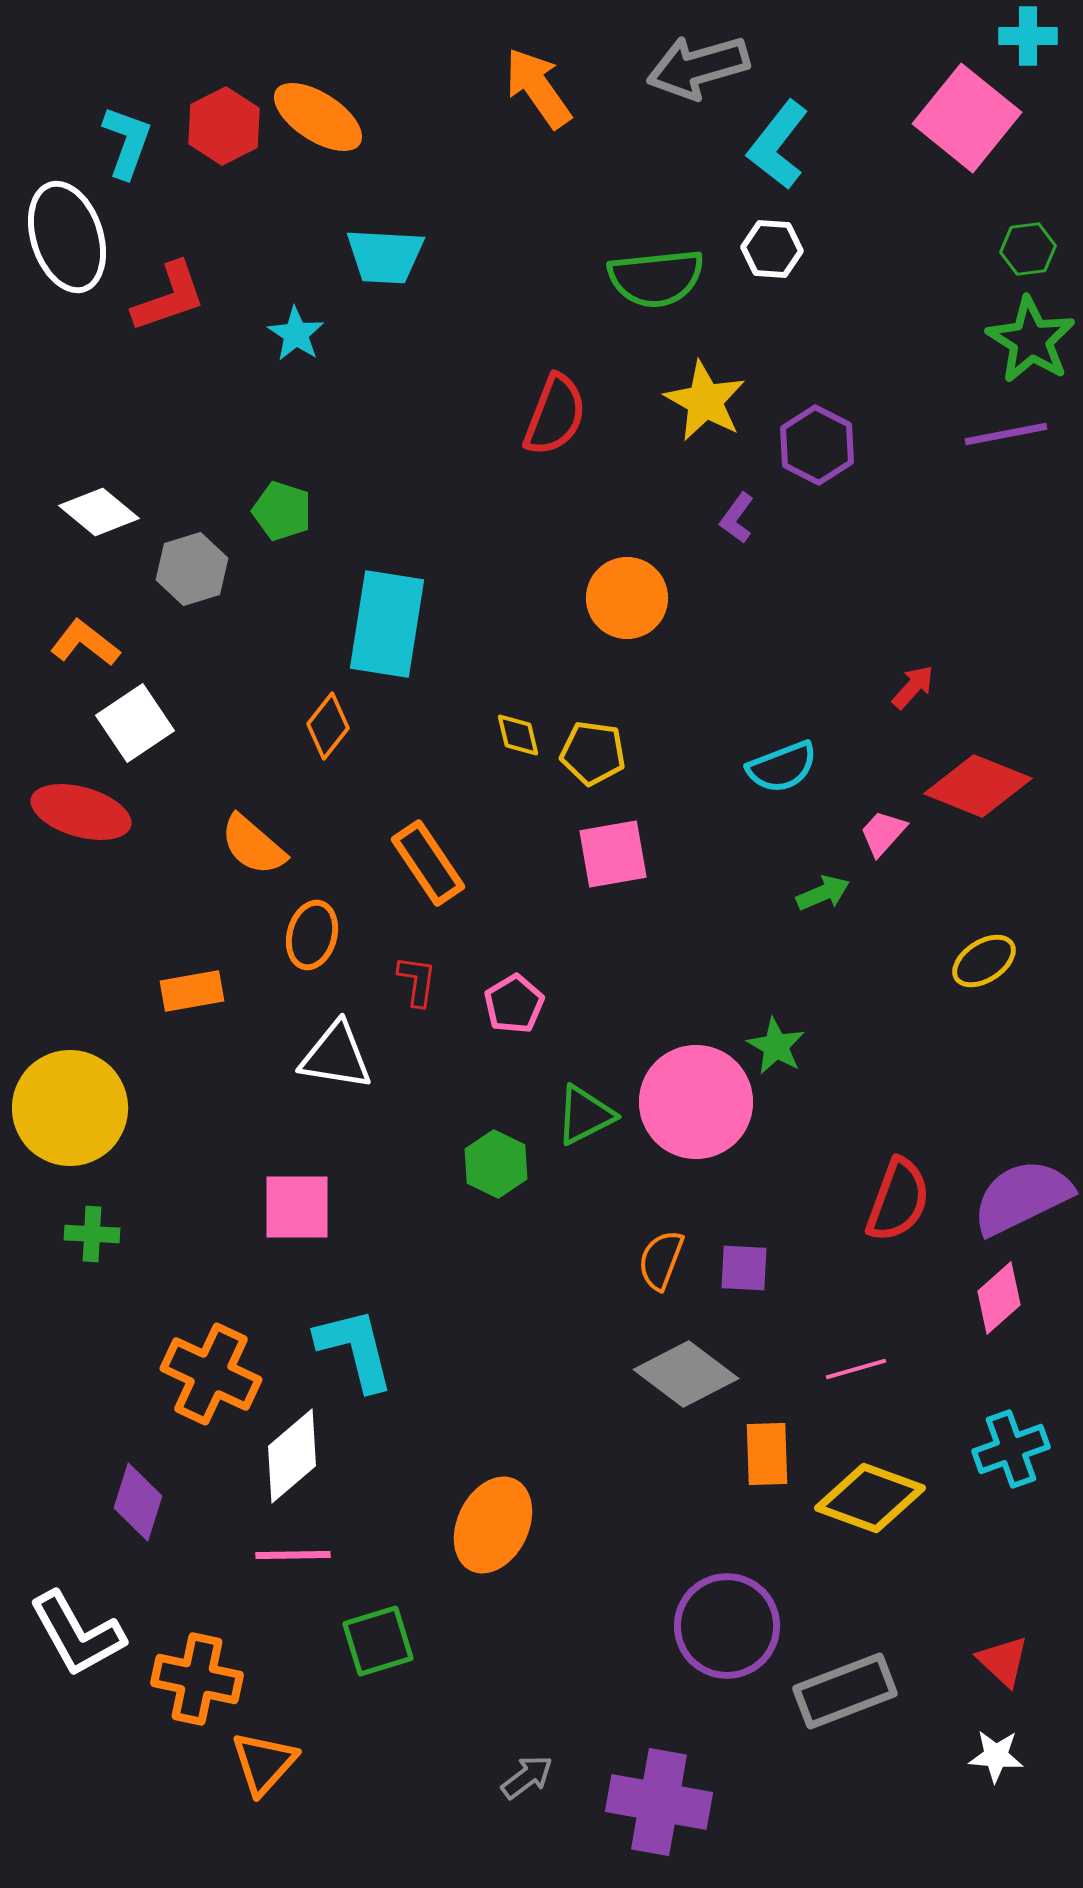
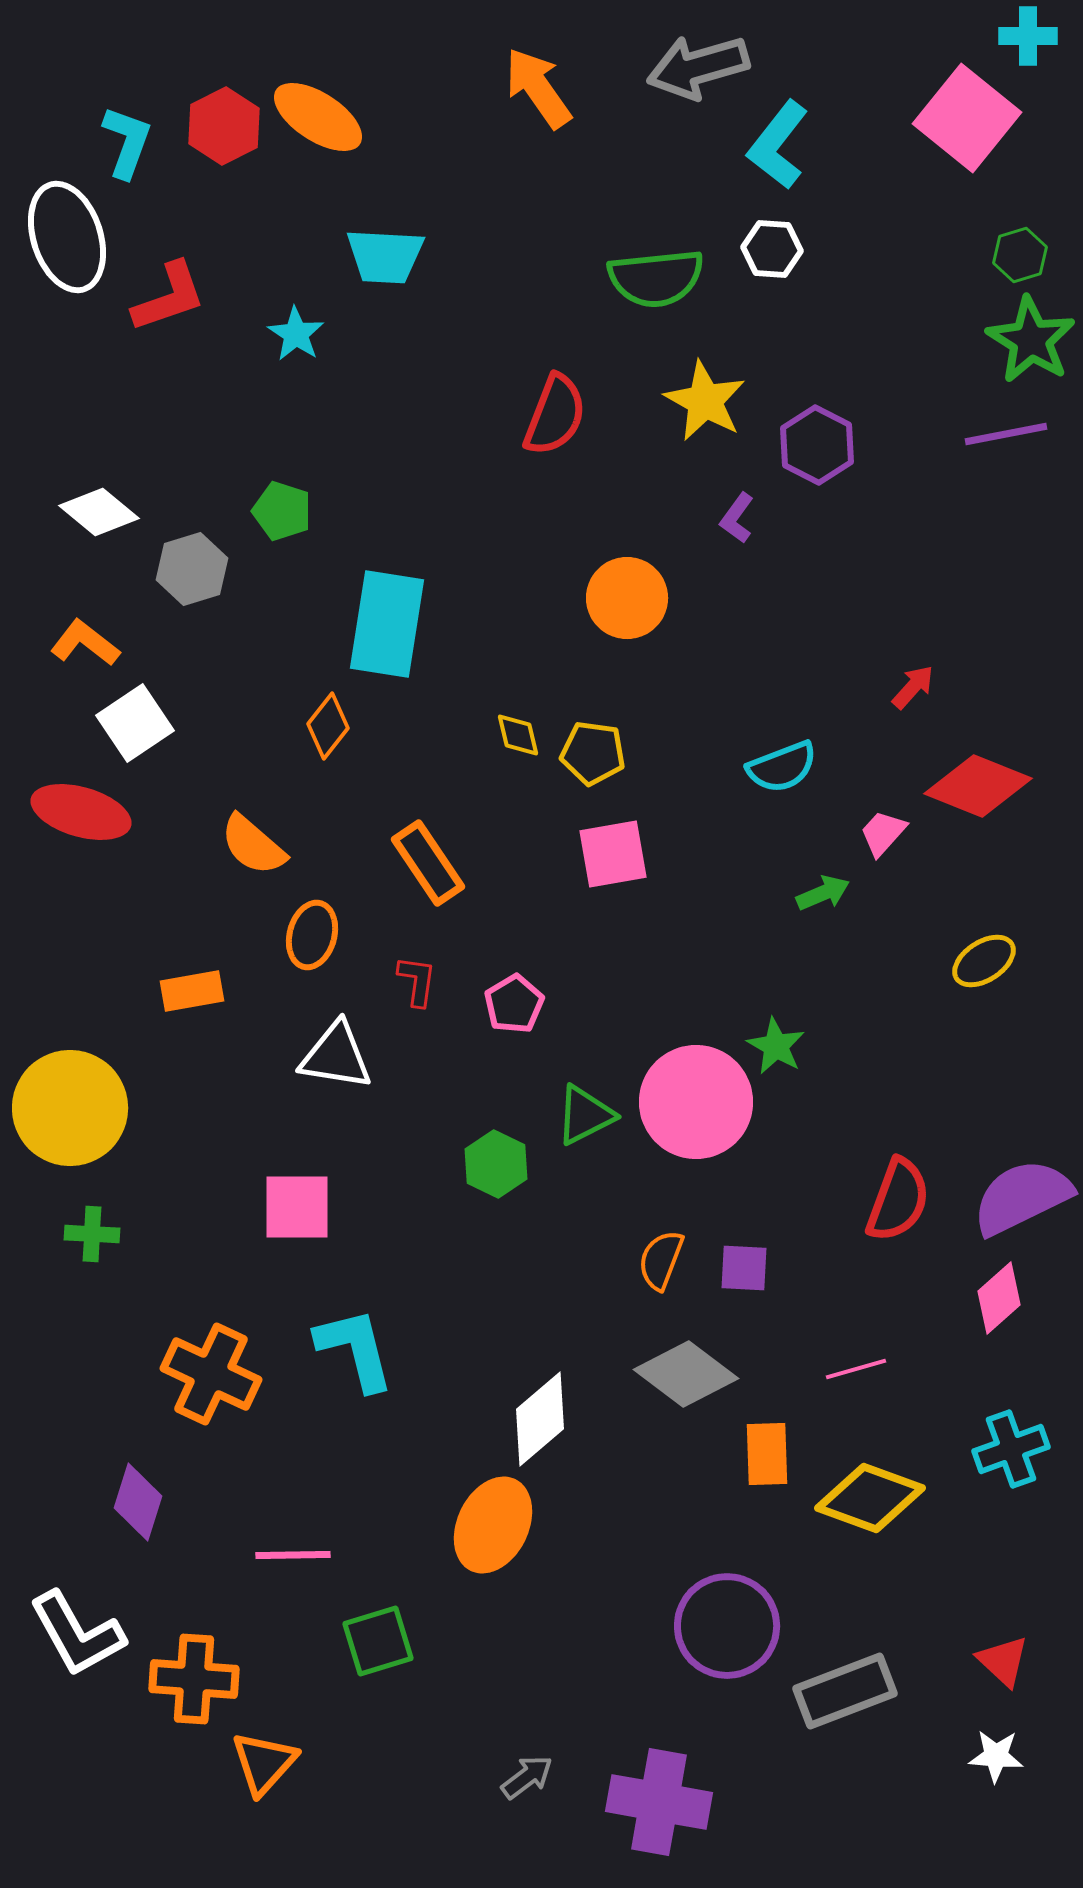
green hexagon at (1028, 249): moved 8 px left, 6 px down; rotated 10 degrees counterclockwise
white diamond at (292, 1456): moved 248 px right, 37 px up
orange cross at (197, 1679): moved 3 px left; rotated 8 degrees counterclockwise
